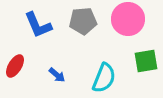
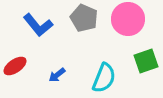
gray pentagon: moved 1 px right, 3 px up; rotated 28 degrees clockwise
blue L-shape: rotated 16 degrees counterclockwise
green square: rotated 10 degrees counterclockwise
red ellipse: rotated 25 degrees clockwise
blue arrow: rotated 102 degrees clockwise
